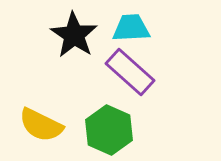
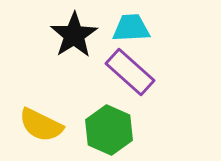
black star: rotated 6 degrees clockwise
